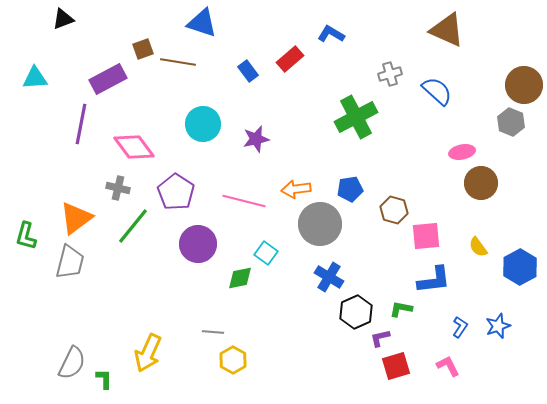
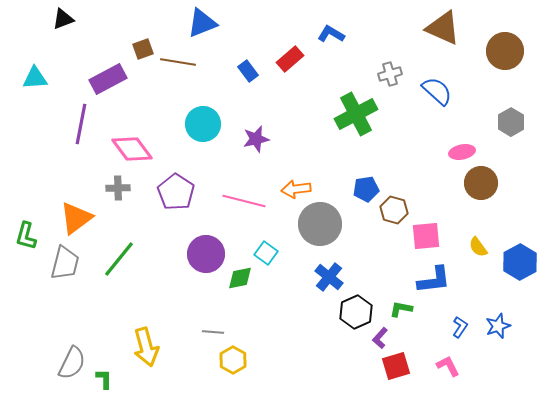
blue triangle at (202, 23): rotated 40 degrees counterclockwise
brown triangle at (447, 30): moved 4 px left, 2 px up
brown circle at (524, 85): moved 19 px left, 34 px up
green cross at (356, 117): moved 3 px up
gray hexagon at (511, 122): rotated 8 degrees clockwise
pink diamond at (134, 147): moved 2 px left, 2 px down
gray cross at (118, 188): rotated 15 degrees counterclockwise
blue pentagon at (350, 189): moved 16 px right
green line at (133, 226): moved 14 px left, 33 px down
purple circle at (198, 244): moved 8 px right, 10 px down
gray trapezoid at (70, 262): moved 5 px left, 1 px down
blue hexagon at (520, 267): moved 5 px up
blue cross at (329, 277): rotated 8 degrees clockwise
purple L-shape at (380, 338): rotated 35 degrees counterclockwise
yellow arrow at (148, 353): moved 2 px left, 6 px up; rotated 39 degrees counterclockwise
